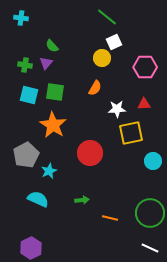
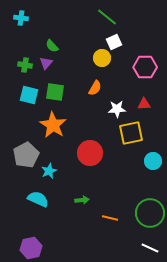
purple hexagon: rotated 15 degrees clockwise
